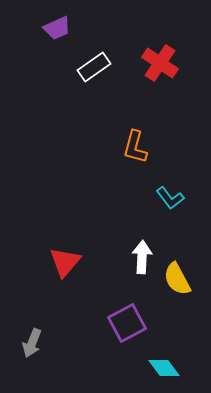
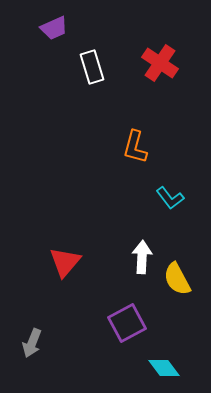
purple trapezoid: moved 3 px left
white rectangle: moved 2 px left; rotated 72 degrees counterclockwise
